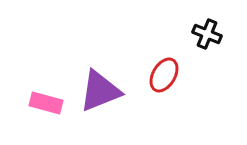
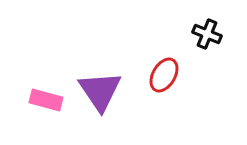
purple triangle: rotated 42 degrees counterclockwise
pink rectangle: moved 3 px up
